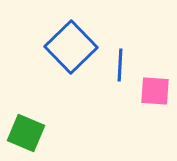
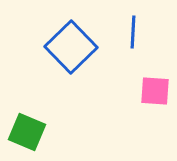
blue line: moved 13 px right, 33 px up
green square: moved 1 px right, 1 px up
